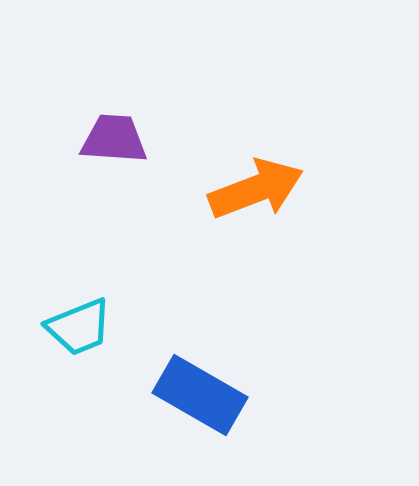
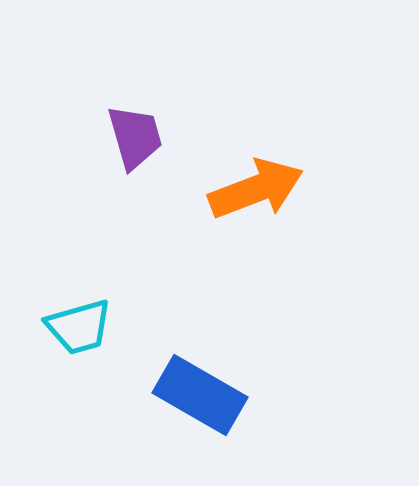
purple trapezoid: moved 21 px right, 2 px up; rotated 70 degrees clockwise
cyan trapezoid: rotated 6 degrees clockwise
